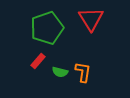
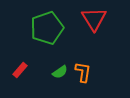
red triangle: moved 3 px right
red rectangle: moved 18 px left, 9 px down
green semicircle: rotated 49 degrees counterclockwise
